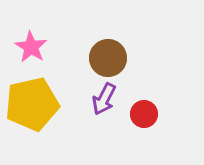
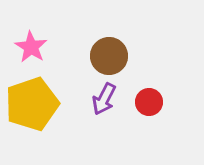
brown circle: moved 1 px right, 2 px up
yellow pentagon: rotated 6 degrees counterclockwise
red circle: moved 5 px right, 12 px up
